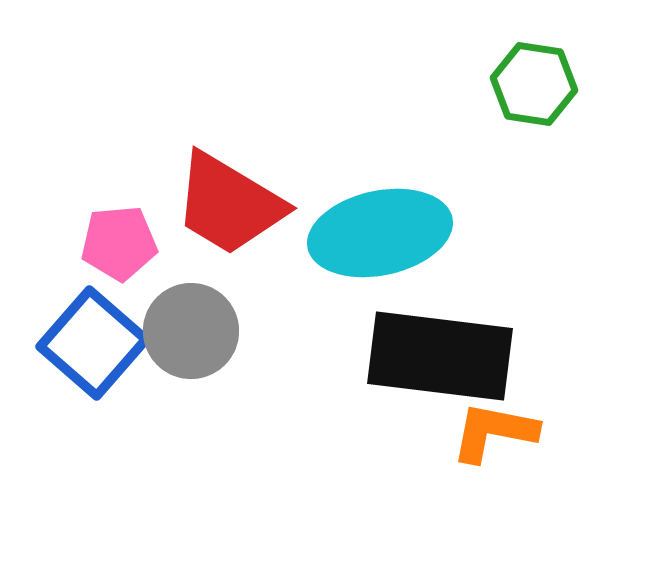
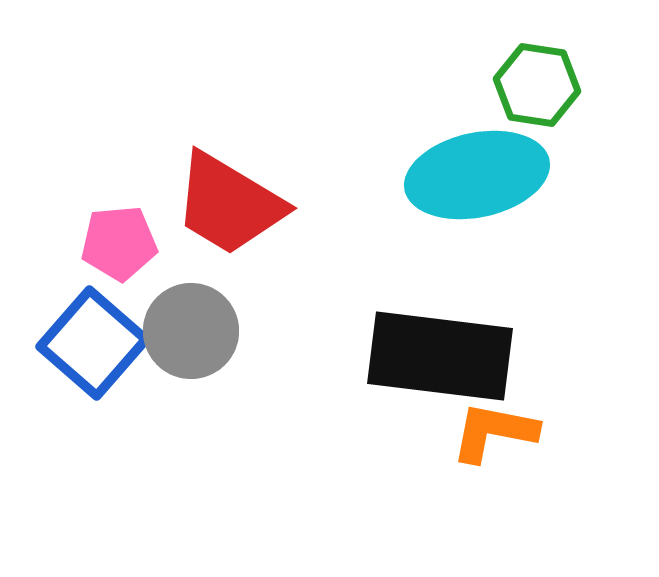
green hexagon: moved 3 px right, 1 px down
cyan ellipse: moved 97 px right, 58 px up
